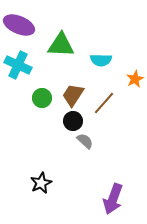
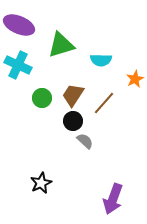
green triangle: rotated 20 degrees counterclockwise
